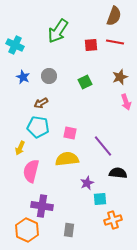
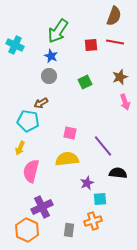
blue star: moved 28 px right, 21 px up
pink arrow: moved 1 px left
cyan pentagon: moved 10 px left, 6 px up
purple cross: moved 1 px down; rotated 35 degrees counterclockwise
orange cross: moved 20 px left, 1 px down
